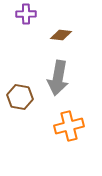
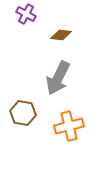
purple cross: rotated 30 degrees clockwise
gray arrow: rotated 16 degrees clockwise
brown hexagon: moved 3 px right, 16 px down
